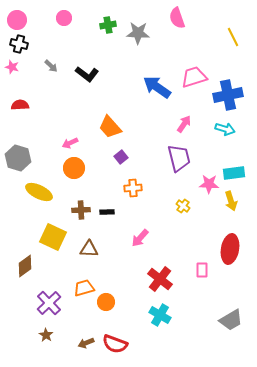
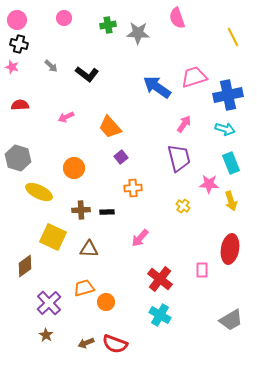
pink arrow at (70, 143): moved 4 px left, 26 px up
cyan rectangle at (234, 173): moved 3 px left, 10 px up; rotated 75 degrees clockwise
